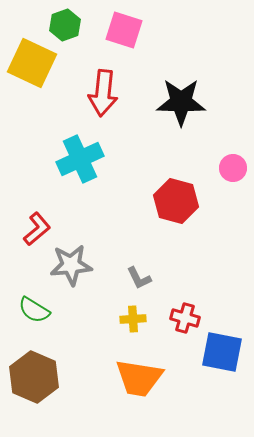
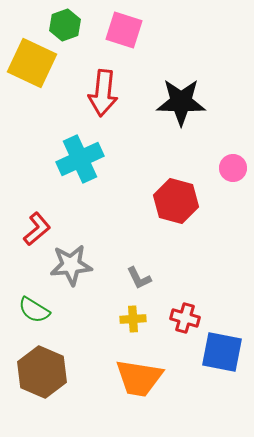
brown hexagon: moved 8 px right, 5 px up
